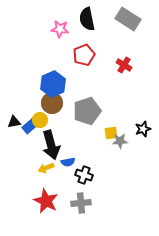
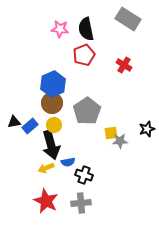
black semicircle: moved 1 px left, 10 px down
gray pentagon: rotated 16 degrees counterclockwise
yellow circle: moved 14 px right, 5 px down
black star: moved 4 px right
